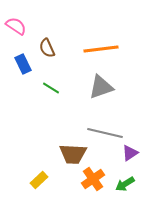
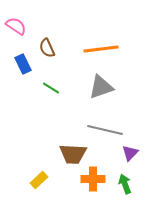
gray line: moved 3 px up
purple triangle: rotated 12 degrees counterclockwise
orange cross: rotated 35 degrees clockwise
green arrow: rotated 102 degrees clockwise
